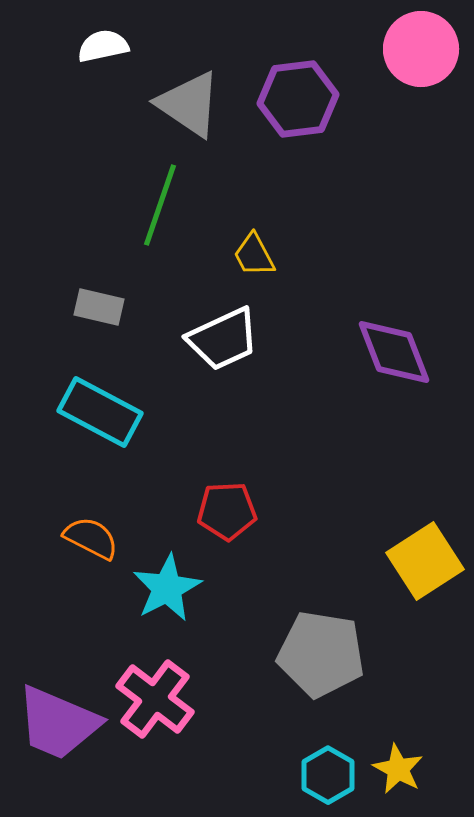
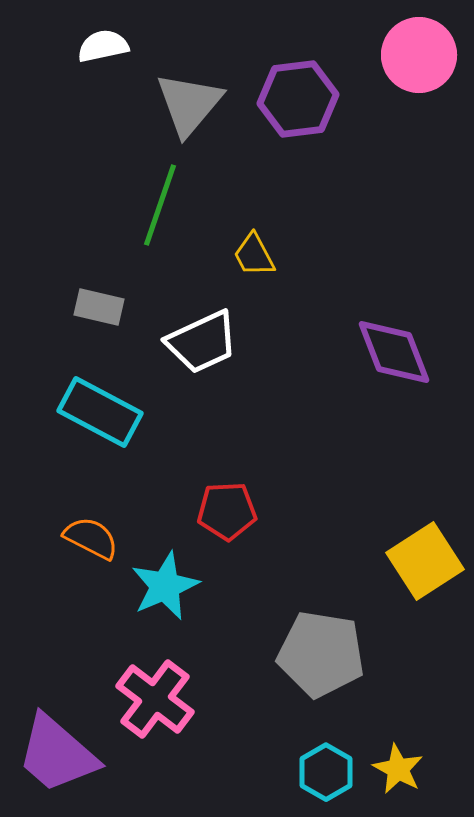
pink circle: moved 2 px left, 6 px down
gray triangle: rotated 36 degrees clockwise
white trapezoid: moved 21 px left, 3 px down
cyan star: moved 2 px left, 2 px up; rotated 4 degrees clockwise
purple trapezoid: moved 1 px left, 31 px down; rotated 18 degrees clockwise
cyan hexagon: moved 2 px left, 3 px up
